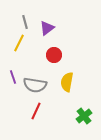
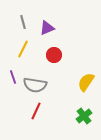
gray line: moved 2 px left
purple triangle: rotated 14 degrees clockwise
yellow line: moved 4 px right, 6 px down
yellow semicircle: moved 19 px right; rotated 24 degrees clockwise
